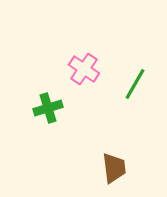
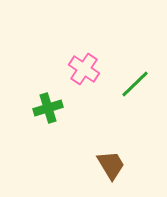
green line: rotated 16 degrees clockwise
brown trapezoid: moved 3 px left, 3 px up; rotated 24 degrees counterclockwise
